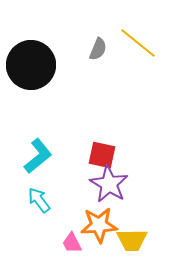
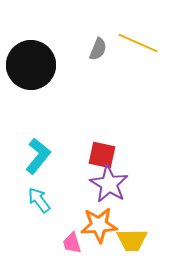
yellow line: rotated 15 degrees counterclockwise
cyan L-shape: rotated 12 degrees counterclockwise
pink trapezoid: rotated 10 degrees clockwise
